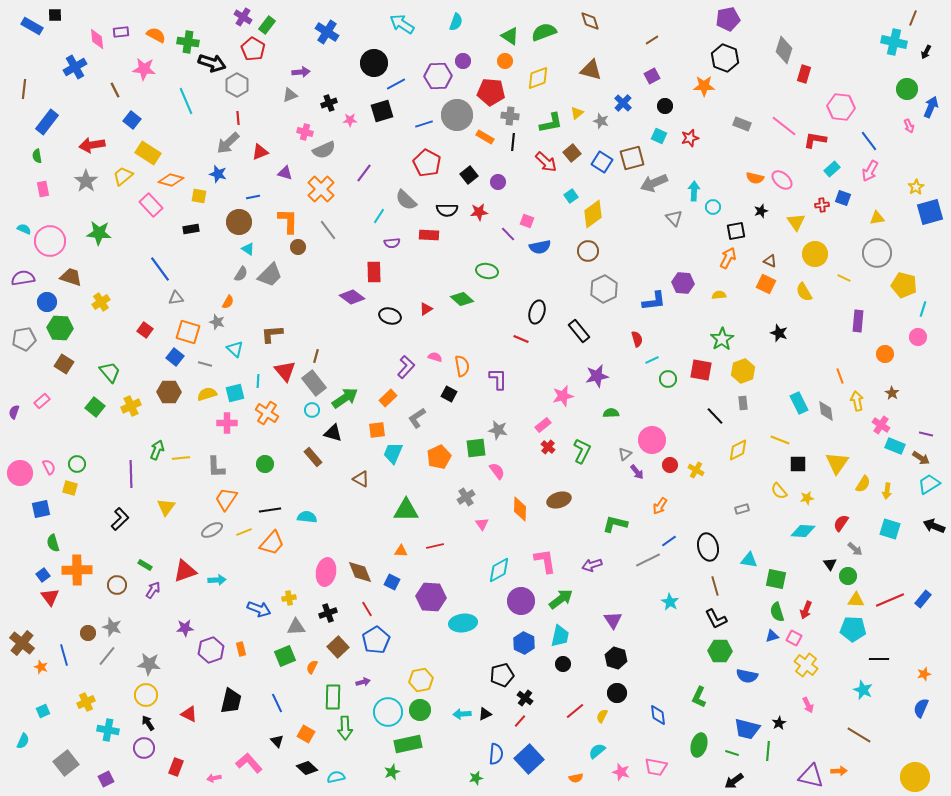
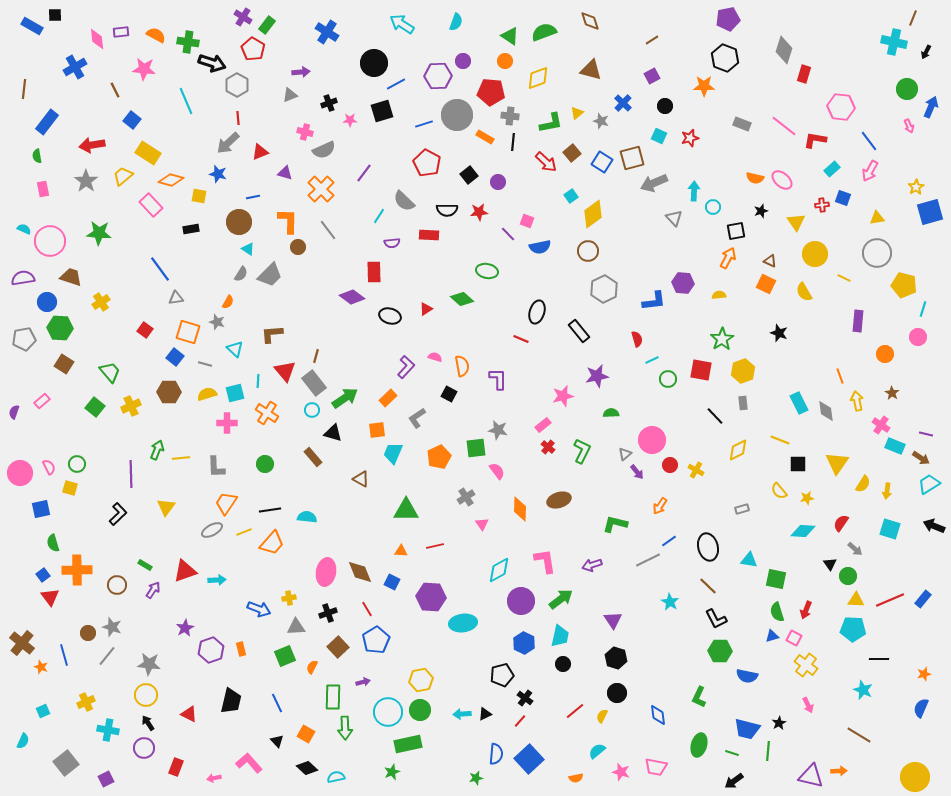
gray semicircle at (406, 200): moved 2 px left, 1 px down
orange trapezoid at (226, 499): moved 4 px down
black L-shape at (120, 519): moved 2 px left, 5 px up
brown line at (715, 586): moved 7 px left; rotated 30 degrees counterclockwise
purple star at (185, 628): rotated 24 degrees counterclockwise
